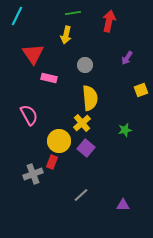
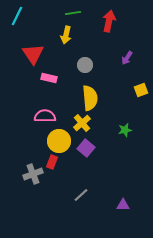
pink semicircle: moved 16 px right, 1 px down; rotated 60 degrees counterclockwise
